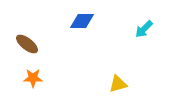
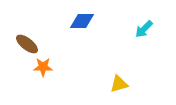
orange star: moved 10 px right, 11 px up
yellow triangle: moved 1 px right
